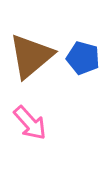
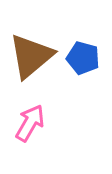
pink arrow: rotated 108 degrees counterclockwise
